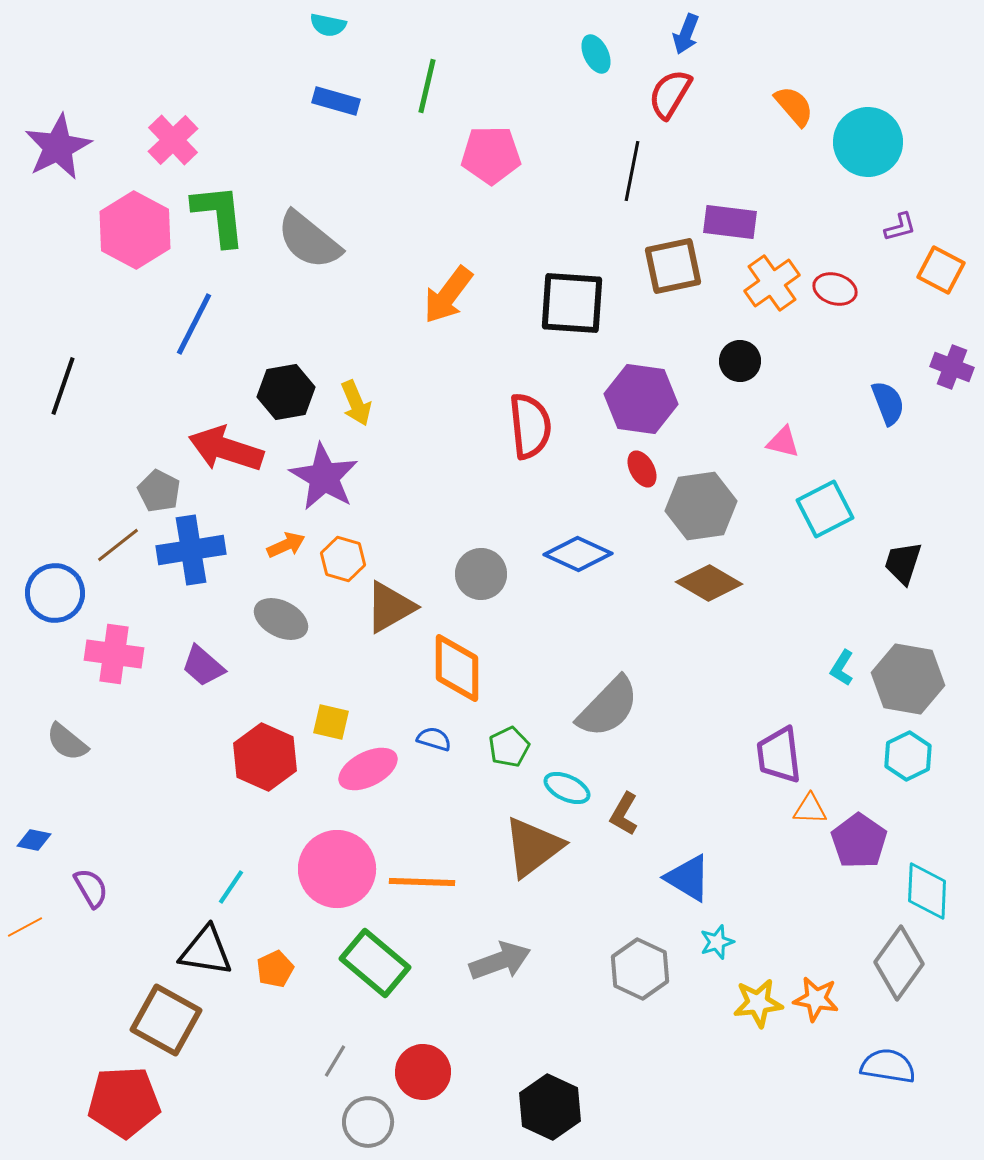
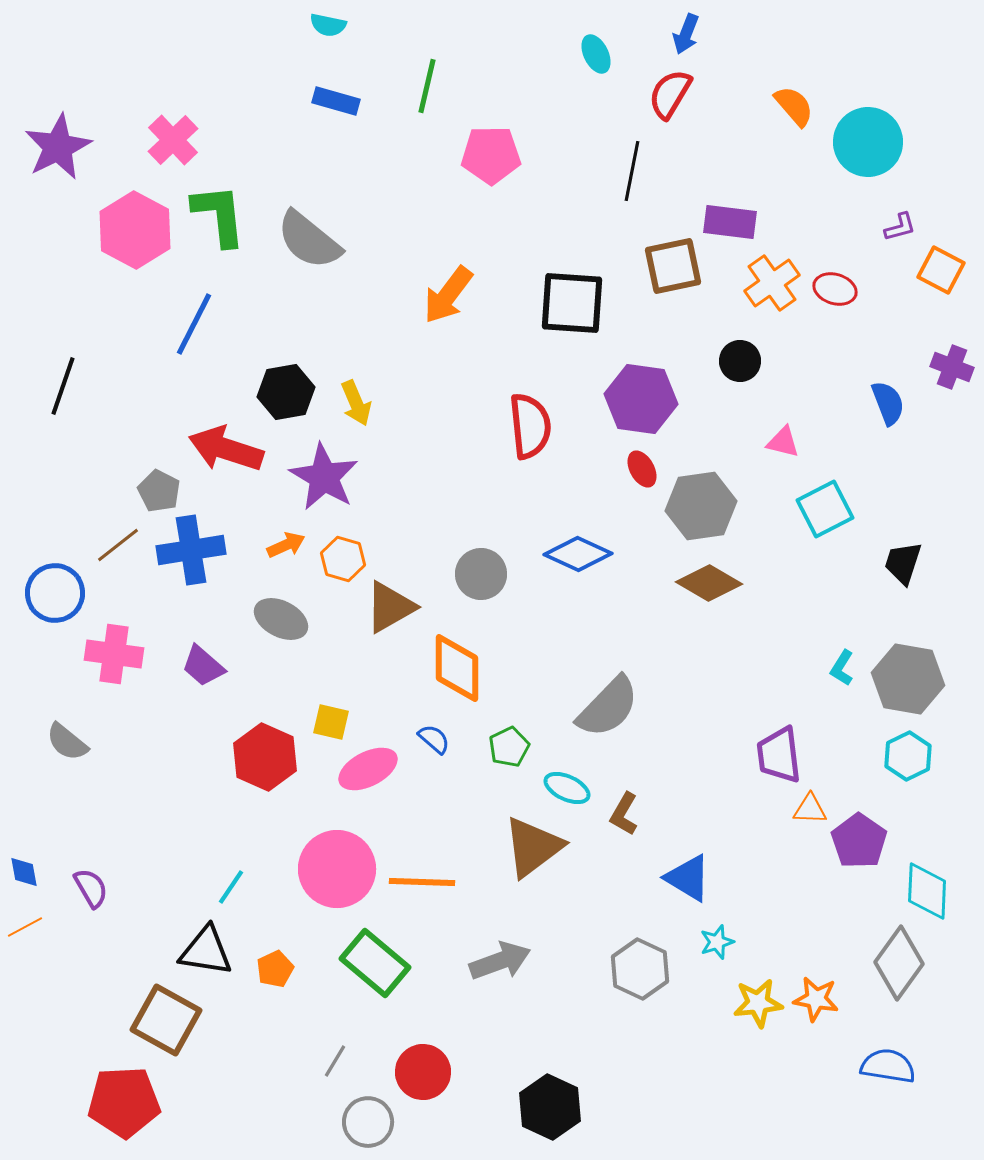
blue semicircle at (434, 739): rotated 24 degrees clockwise
blue diamond at (34, 840): moved 10 px left, 32 px down; rotated 68 degrees clockwise
